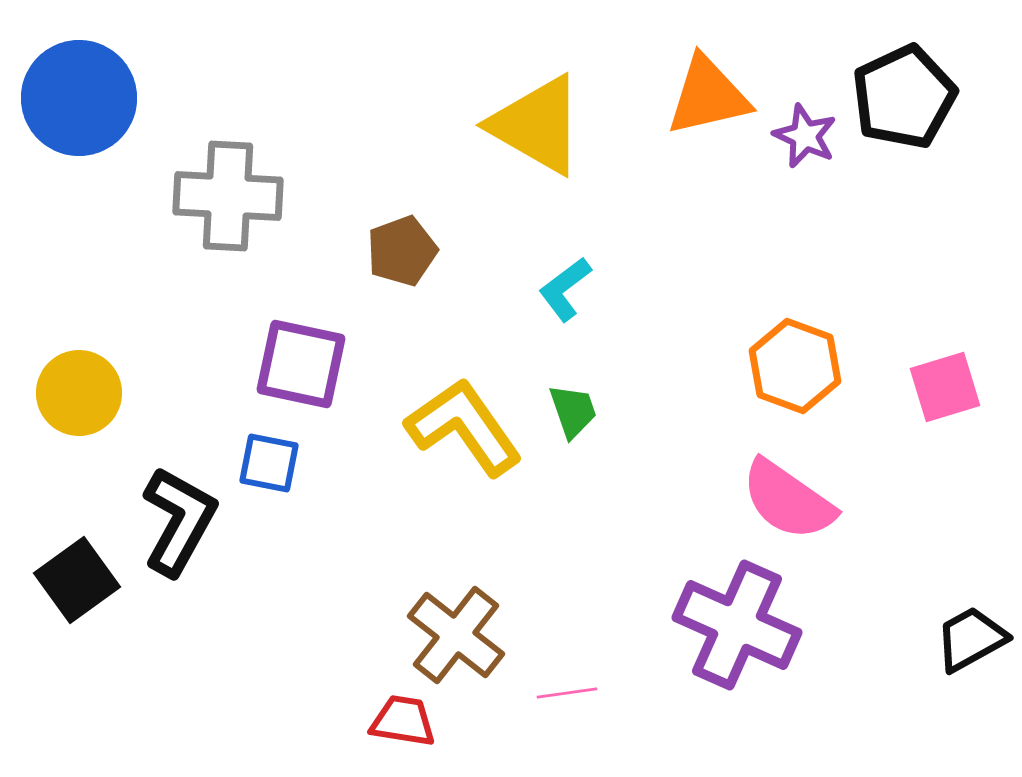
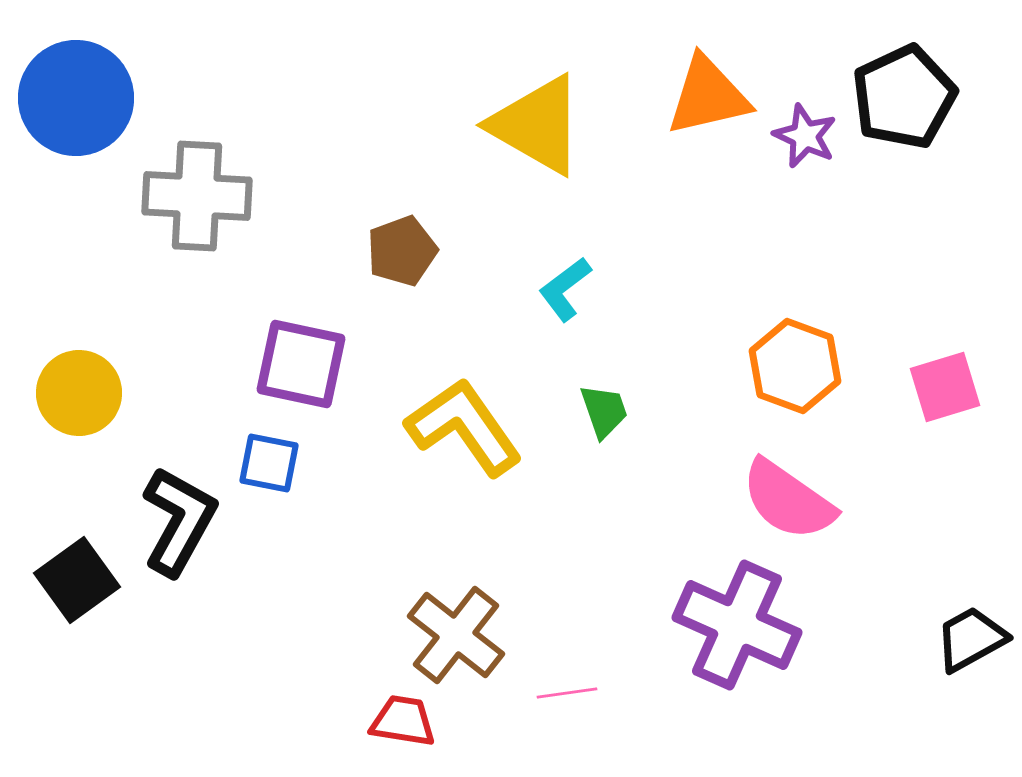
blue circle: moved 3 px left
gray cross: moved 31 px left
green trapezoid: moved 31 px right
